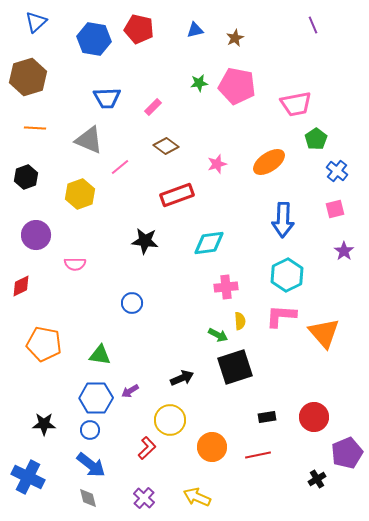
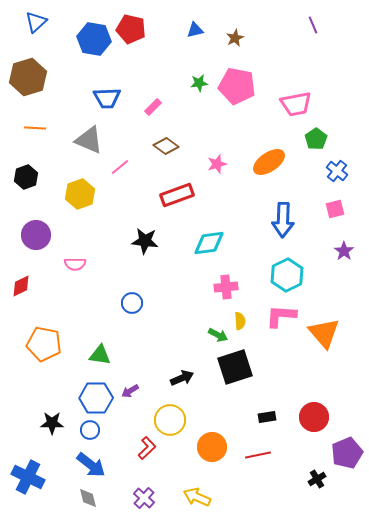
red pentagon at (139, 29): moved 8 px left
black star at (44, 424): moved 8 px right, 1 px up
